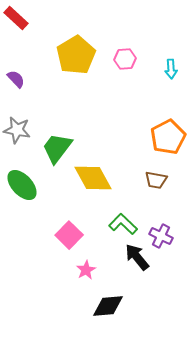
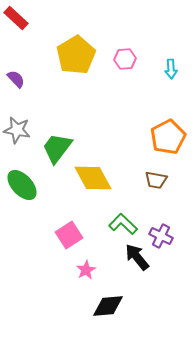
pink square: rotated 12 degrees clockwise
